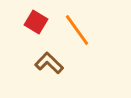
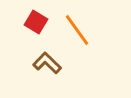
brown L-shape: moved 2 px left
